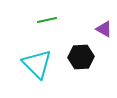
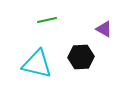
cyan triangle: rotated 32 degrees counterclockwise
